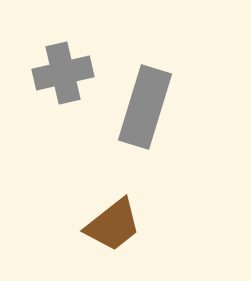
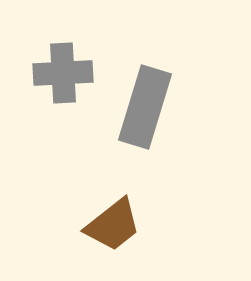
gray cross: rotated 10 degrees clockwise
